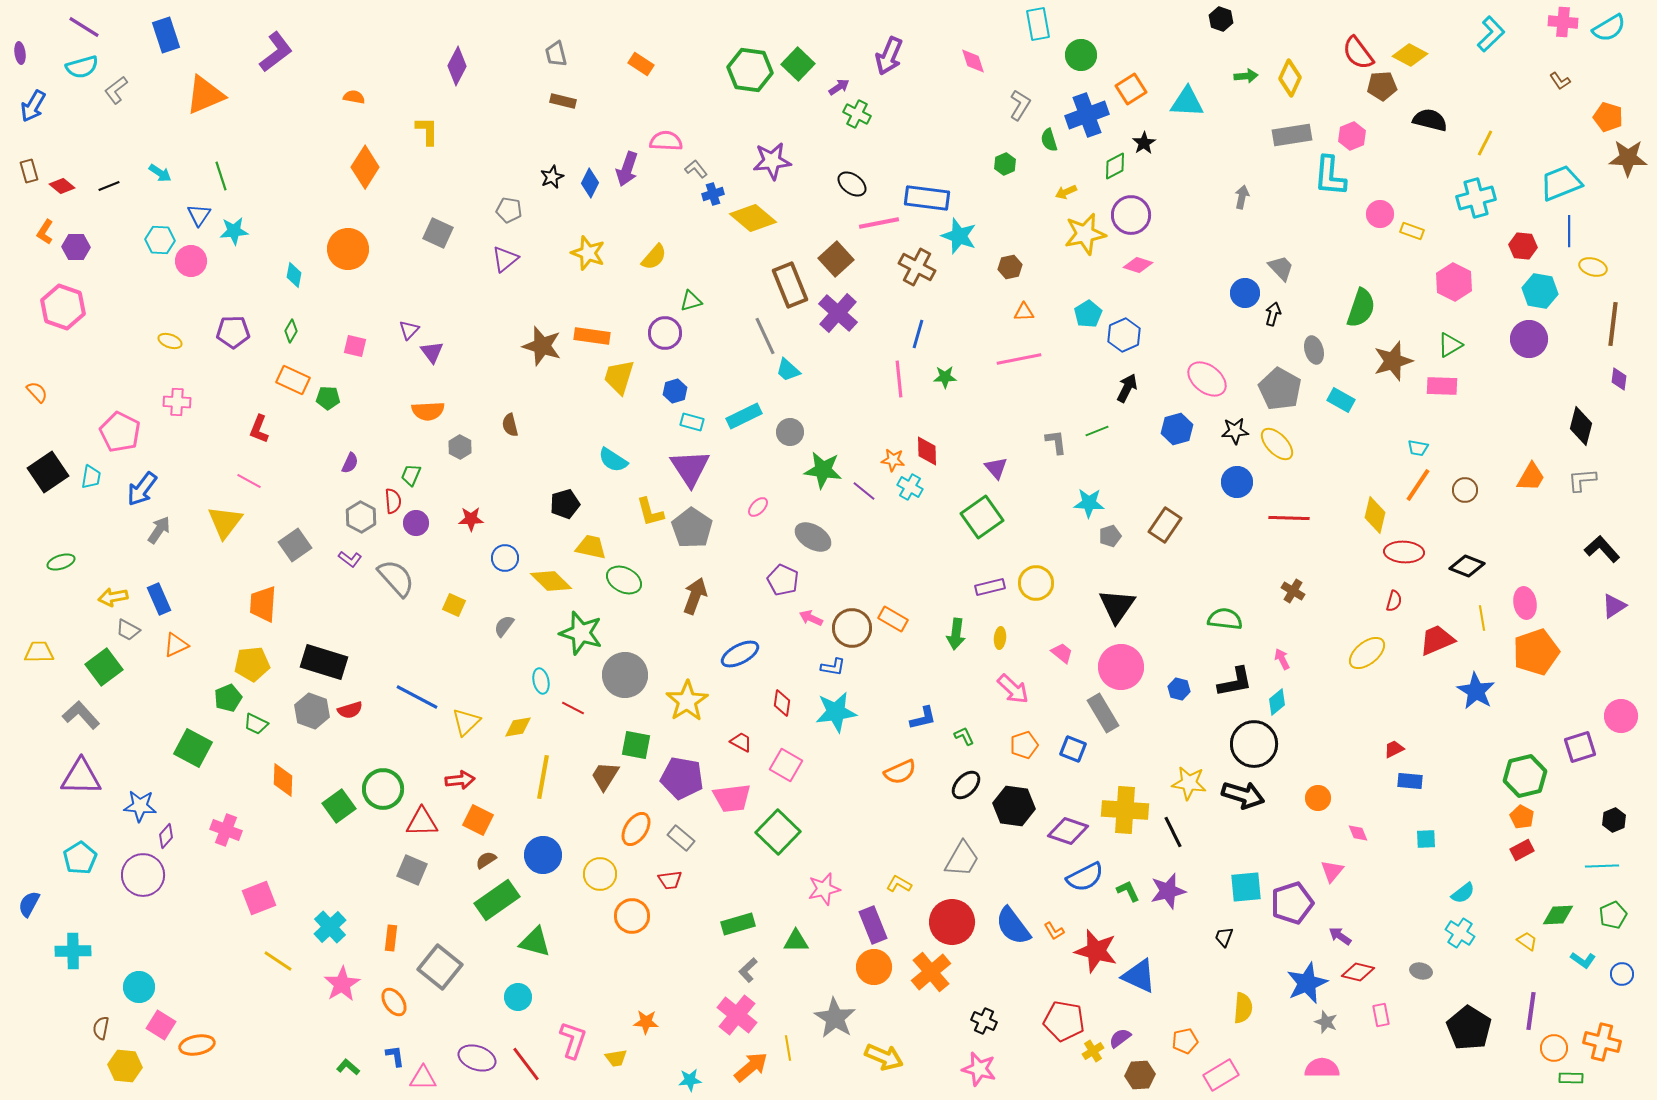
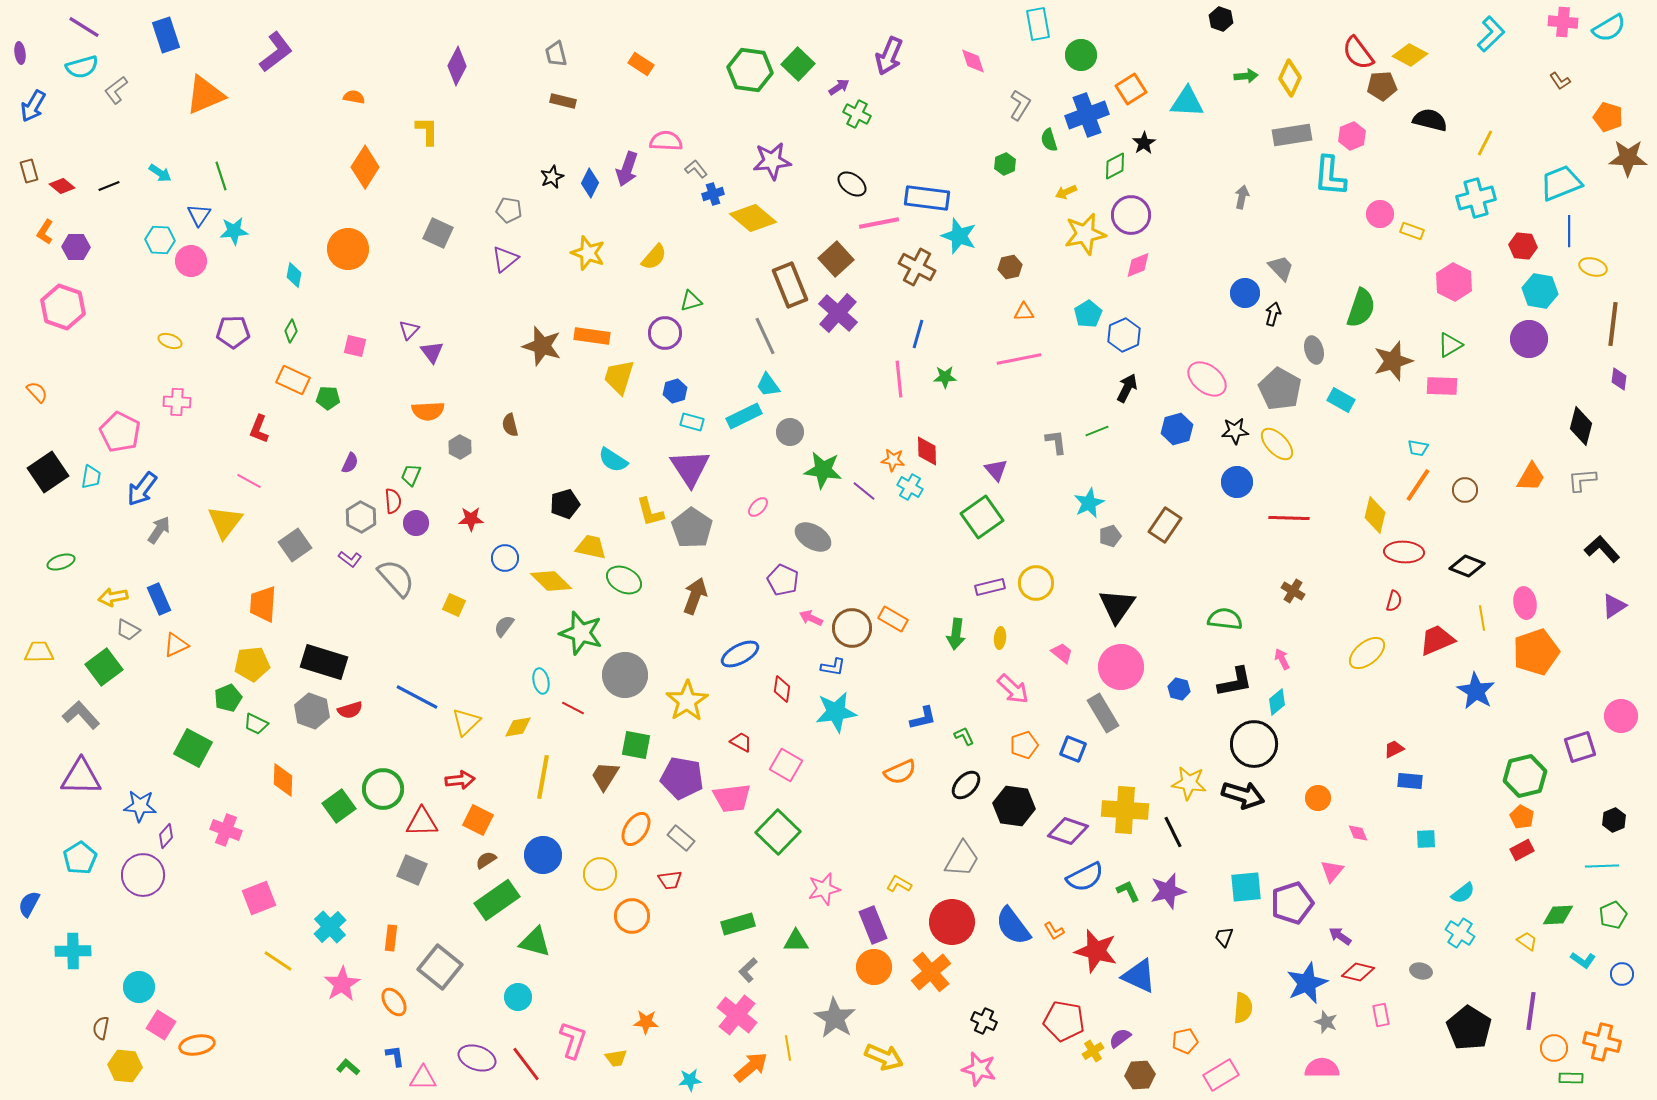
pink diamond at (1138, 265): rotated 40 degrees counterclockwise
cyan trapezoid at (788, 370): moved 20 px left, 15 px down; rotated 12 degrees clockwise
purple triangle at (996, 468): moved 2 px down
cyan star at (1089, 503): rotated 28 degrees counterclockwise
red diamond at (782, 703): moved 14 px up
